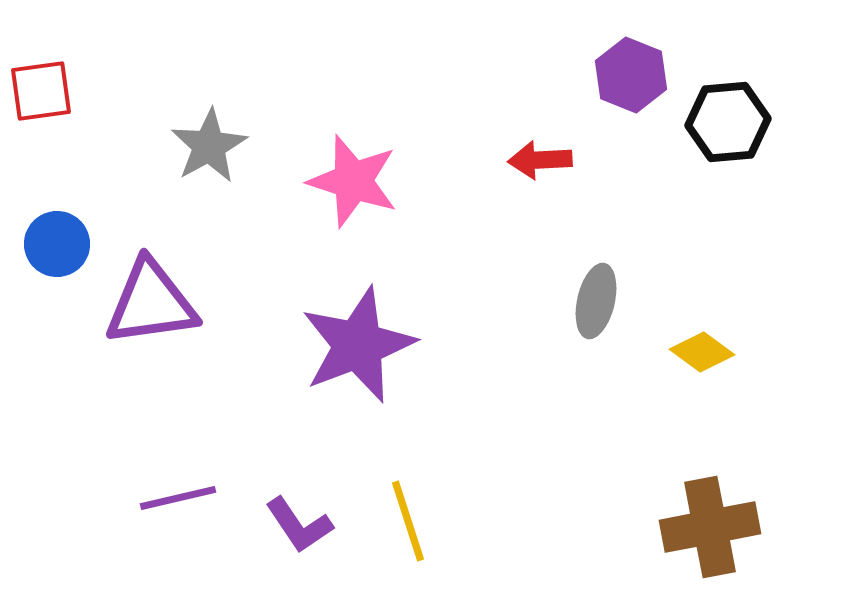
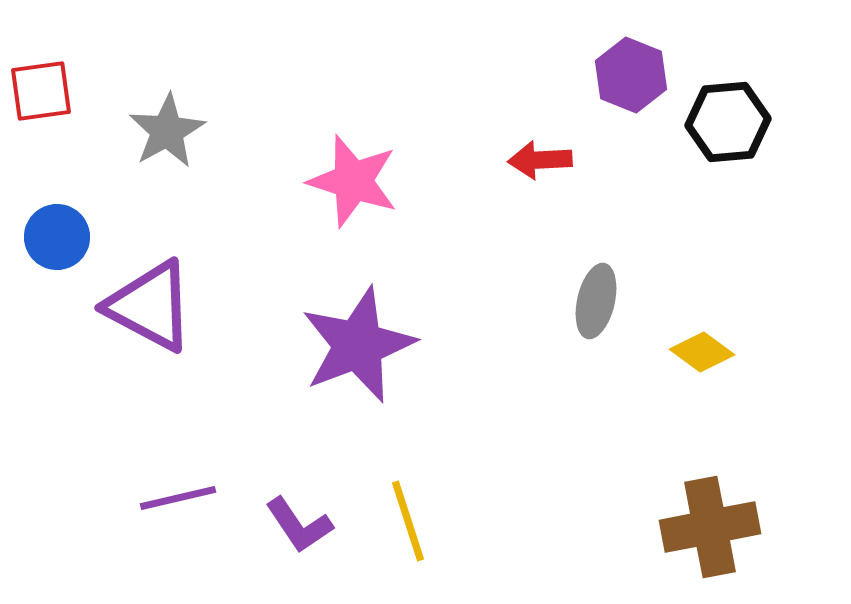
gray star: moved 42 px left, 15 px up
blue circle: moved 7 px up
purple triangle: moved 1 px left, 3 px down; rotated 36 degrees clockwise
